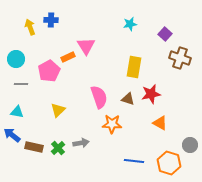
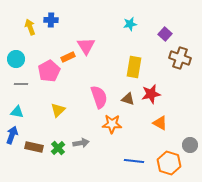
blue arrow: rotated 72 degrees clockwise
